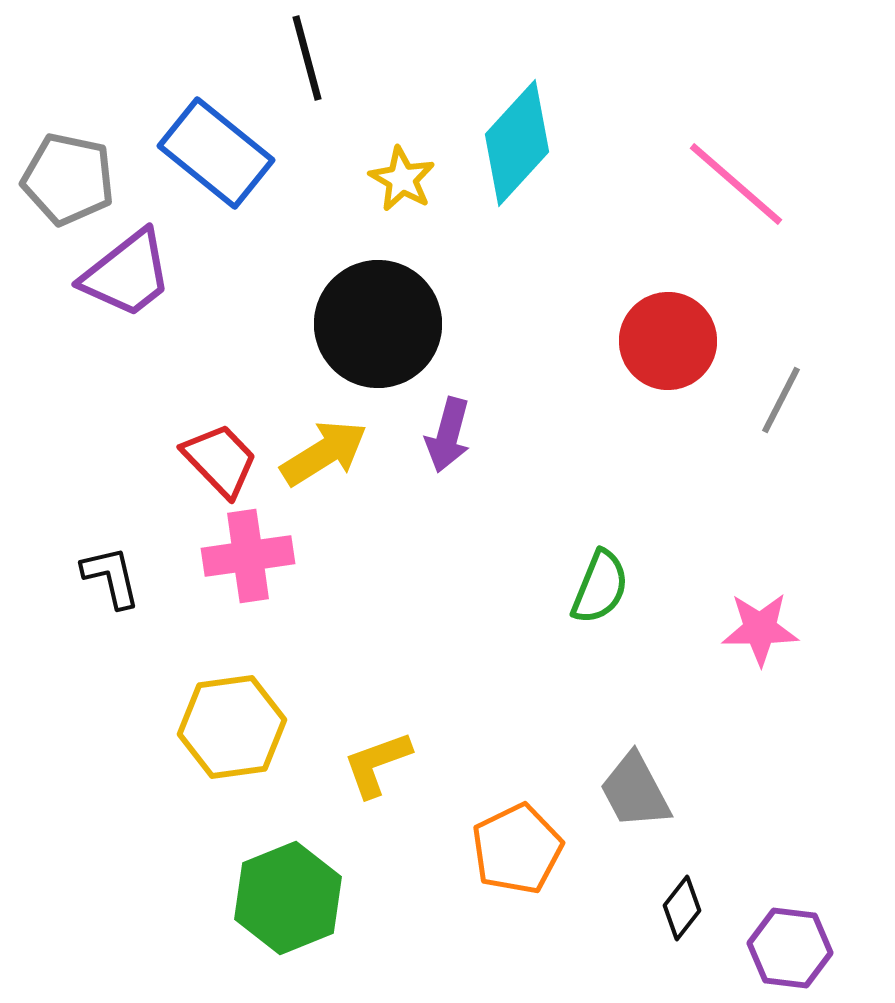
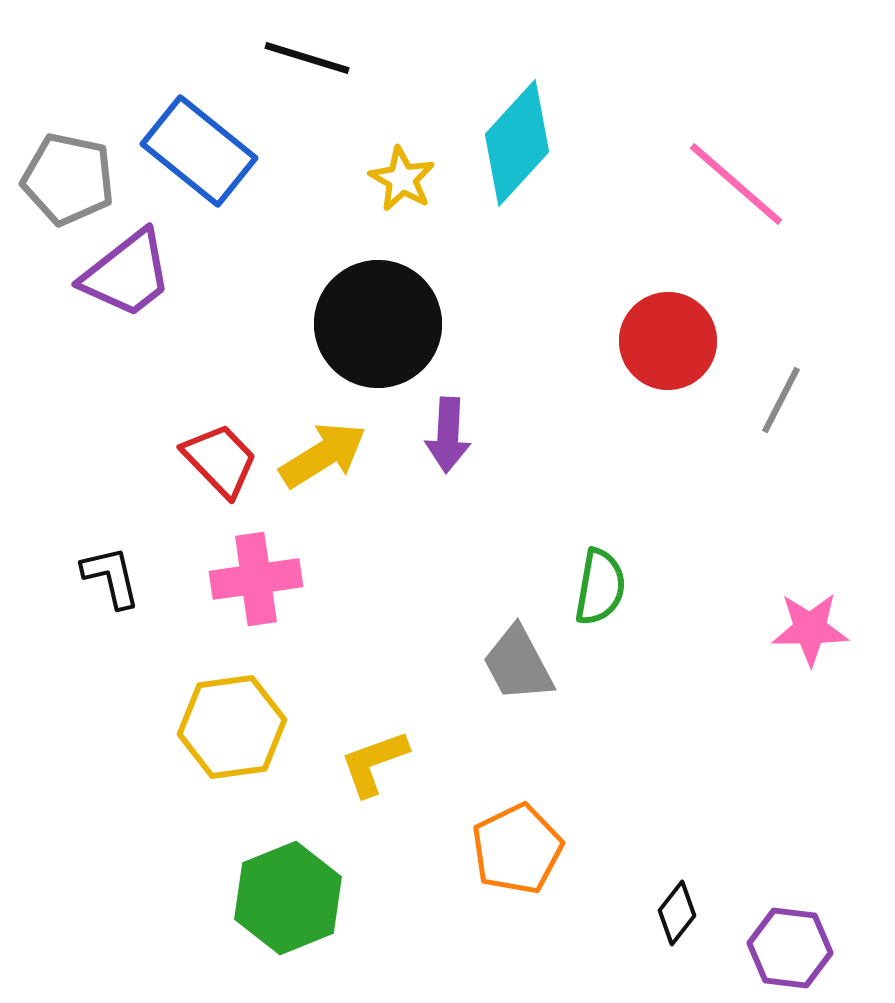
black line: rotated 58 degrees counterclockwise
blue rectangle: moved 17 px left, 2 px up
purple arrow: rotated 12 degrees counterclockwise
yellow arrow: moved 1 px left, 2 px down
pink cross: moved 8 px right, 23 px down
green semicircle: rotated 12 degrees counterclockwise
pink star: moved 50 px right
yellow L-shape: moved 3 px left, 1 px up
gray trapezoid: moved 117 px left, 127 px up
black diamond: moved 5 px left, 5 px down
